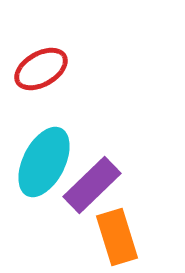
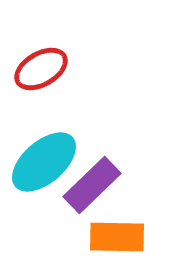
cyan ellipse: rotated 22 degrees clockwise
orange rectangle: rotated 72 degrees counterclockwise
